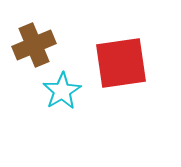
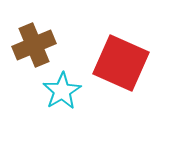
red square: rotated 32 degrees clockwise
